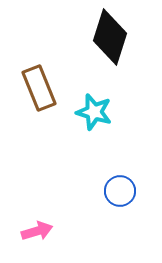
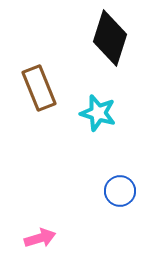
black diamond: moved 1 px down
cyan star: moved 4 px right, 1 px down
pink arrow: moved 3 px right, 7 px down
